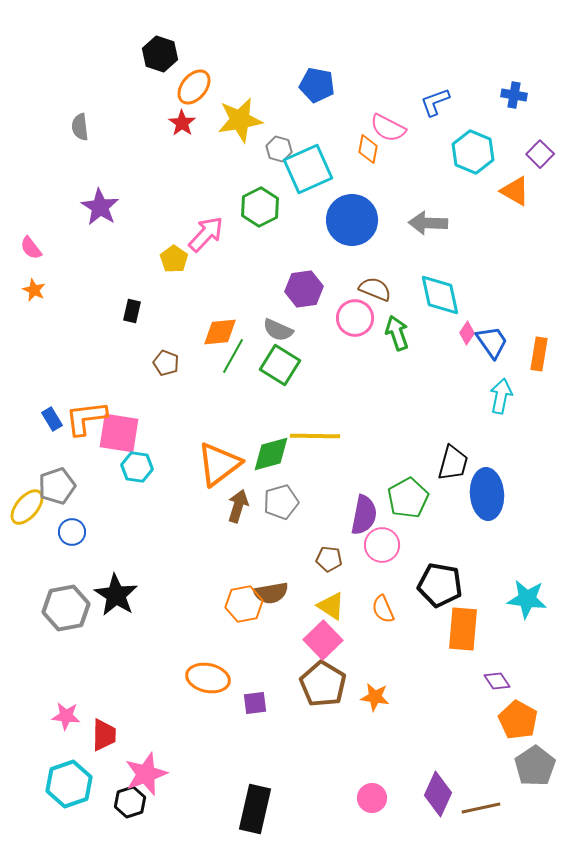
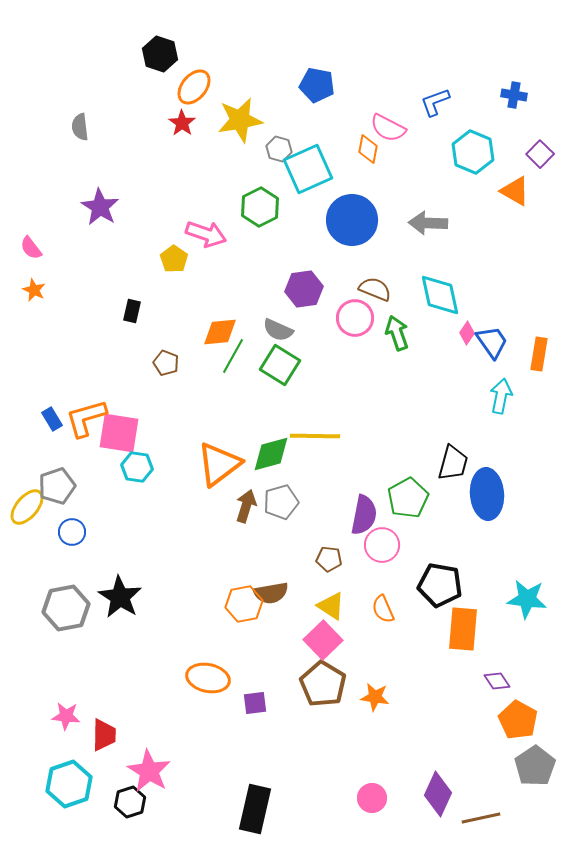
pink arrow at (206, 234): rotated 66 degrees clockwise
orange L-shape at (86, 418): rotated 9 degrees counterclockwise
brown arrow at (238, 506): moved 8 px right
black star at (116, 595): moved 4 px right, 2 px down
pink star at (146, 774): moved 3 px right, 3 px up; rotated 21 degrees counterclockwise
brown line at (481, 808): moved 10 px down
